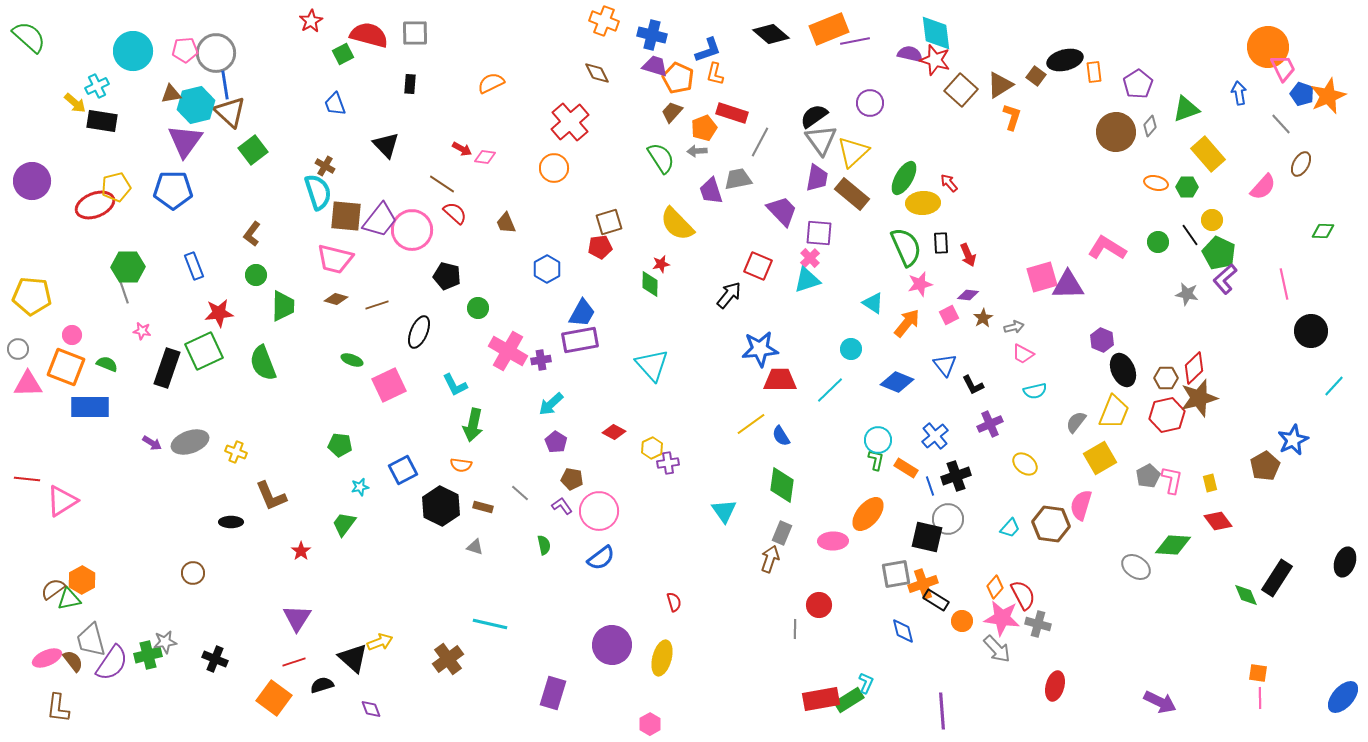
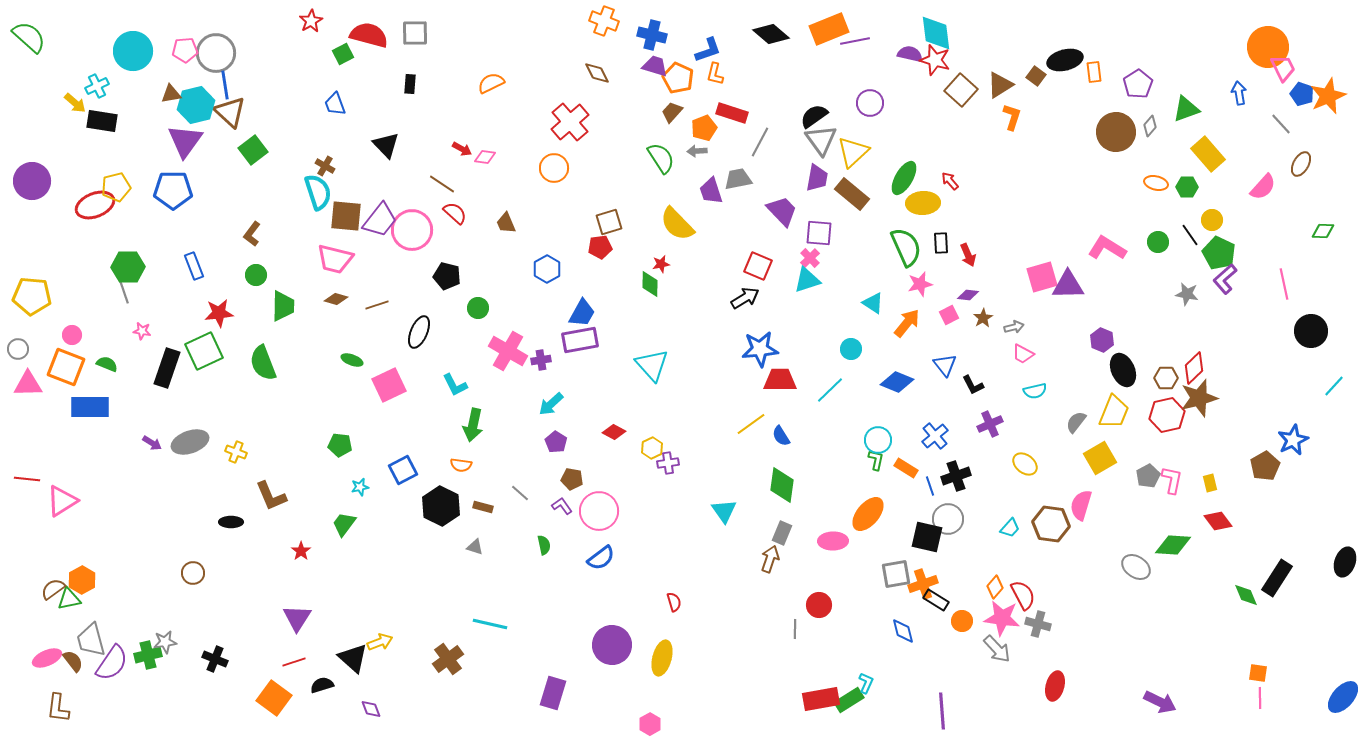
red arrow at (949, 183): moved 1 px right, 2 px up
black arrow at (729, 295): moved 16 px right, 3 px down; rotated 20 degrees clockwise
